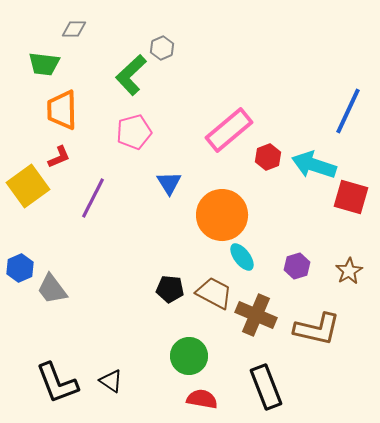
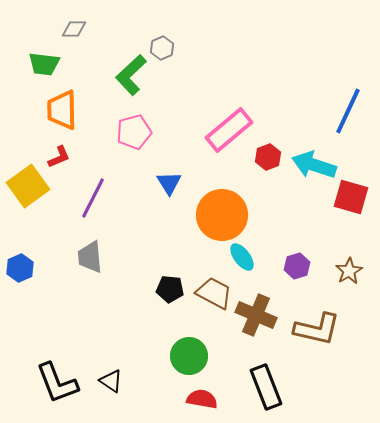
gray trapezoid: moved 38 px right, 32 px up; rotated 32 degrees clockwise
